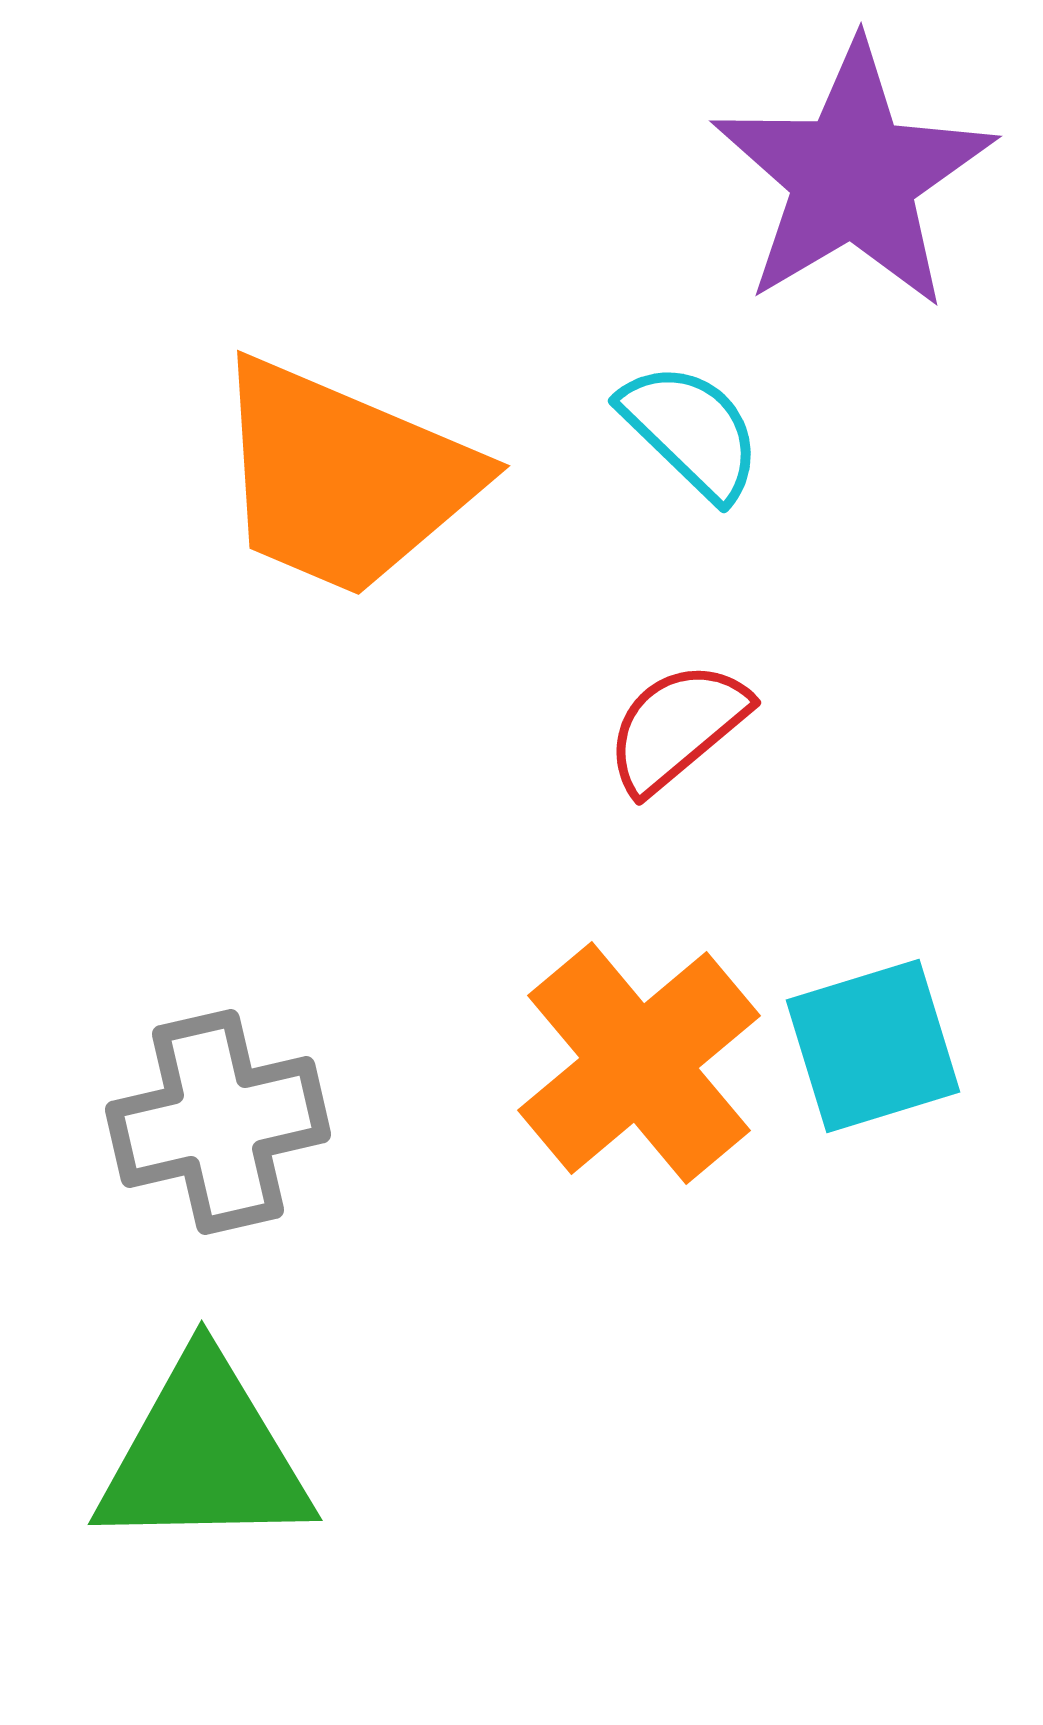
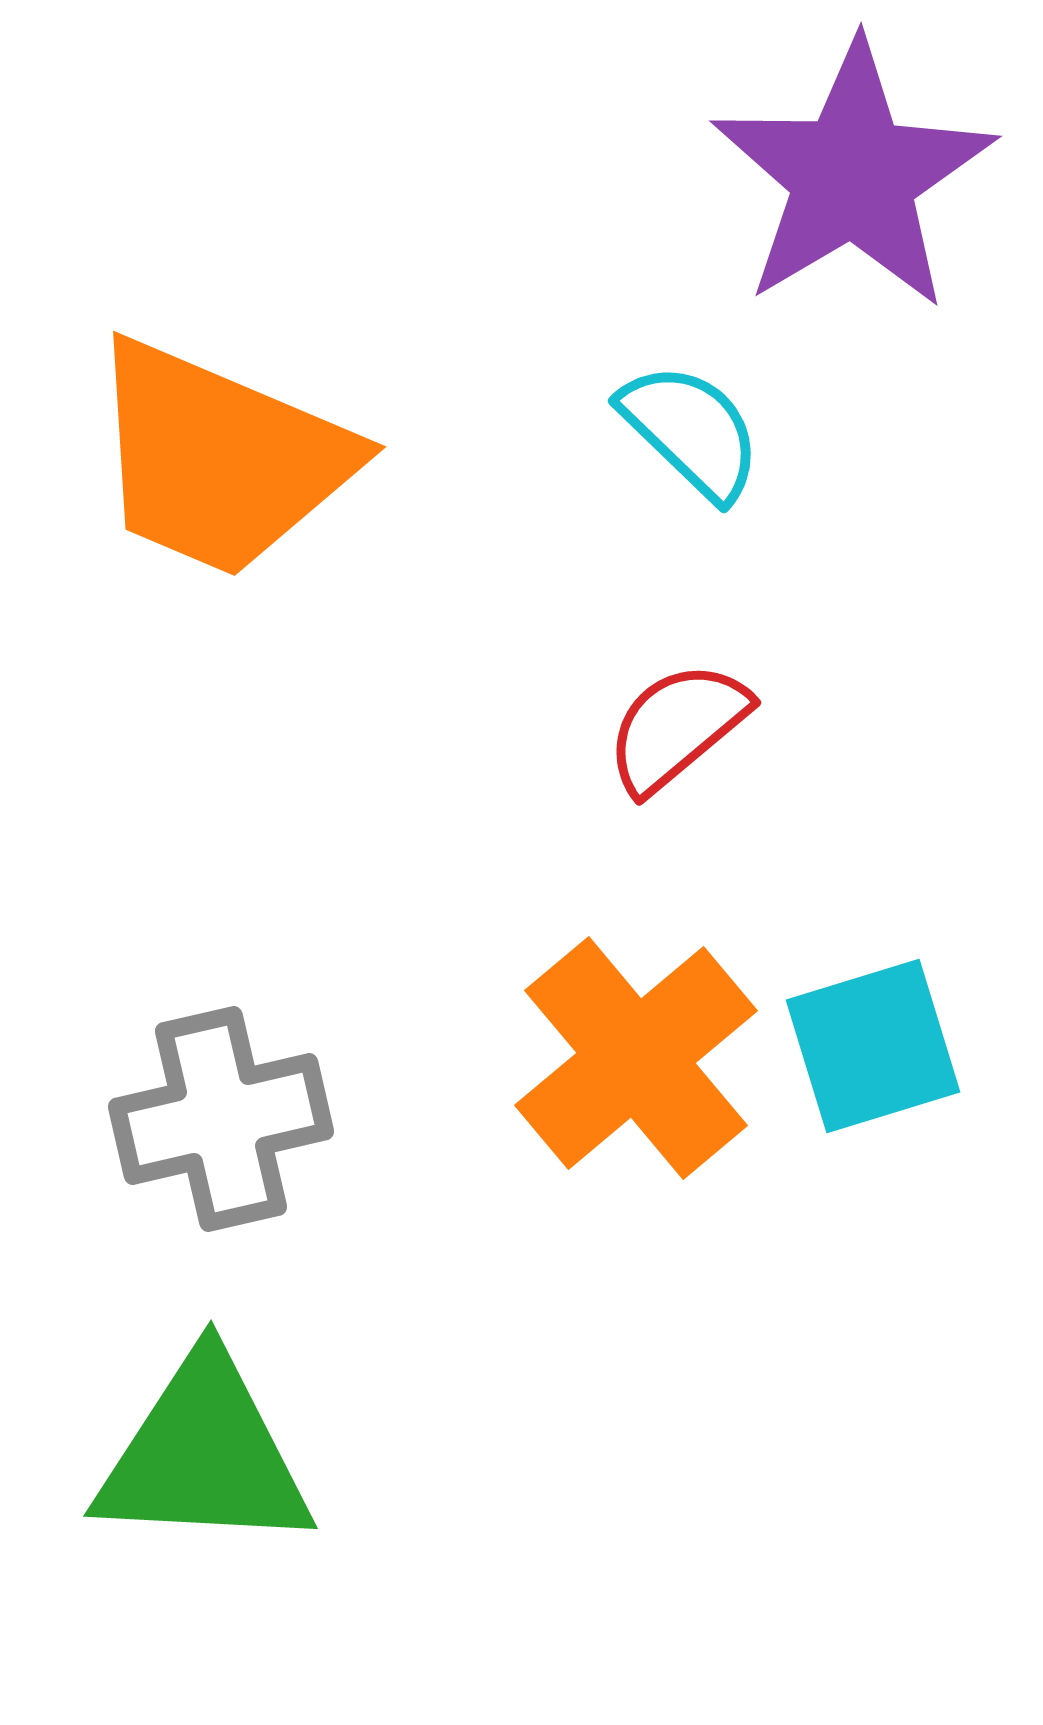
orange trapezoid: moved 124 px left, 19 px up
orange cross: moved 3 px left, 5 px up
gray cross: moved 3 px right, 3 px up
green triangle: rotated 4 degrees clockwise
